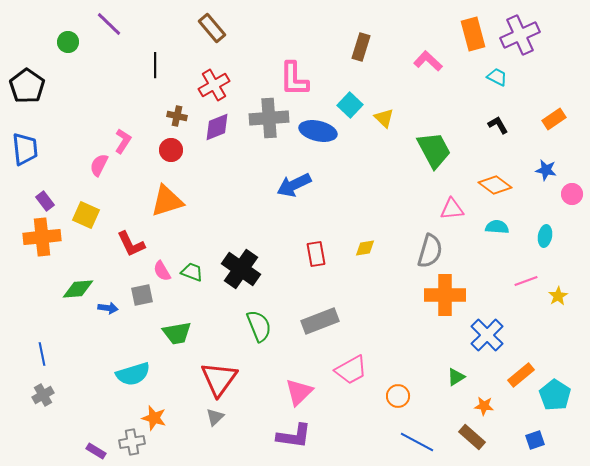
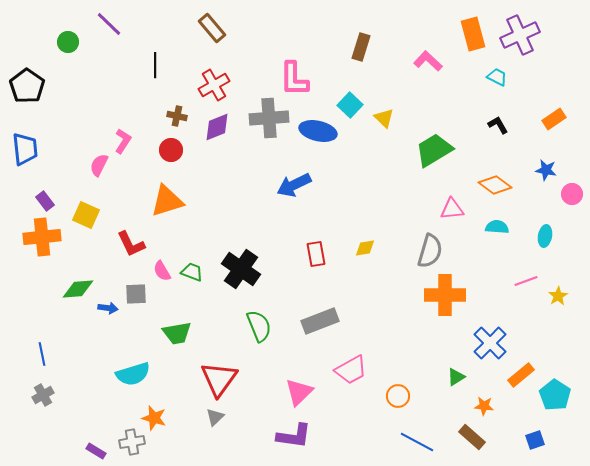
green trapezoid at (434, 150): rotated 93 degrees counterclockwise
gray square at (142, 295): moved 6 px left, 1 px up; rotated 10 degrees clockwise
blue cross at (487, 335): moved 3 px right, 8 px down
